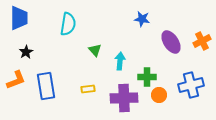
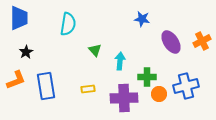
blue cross: moved 5 px left, 1 px down
orange circle: moved 1 px up
